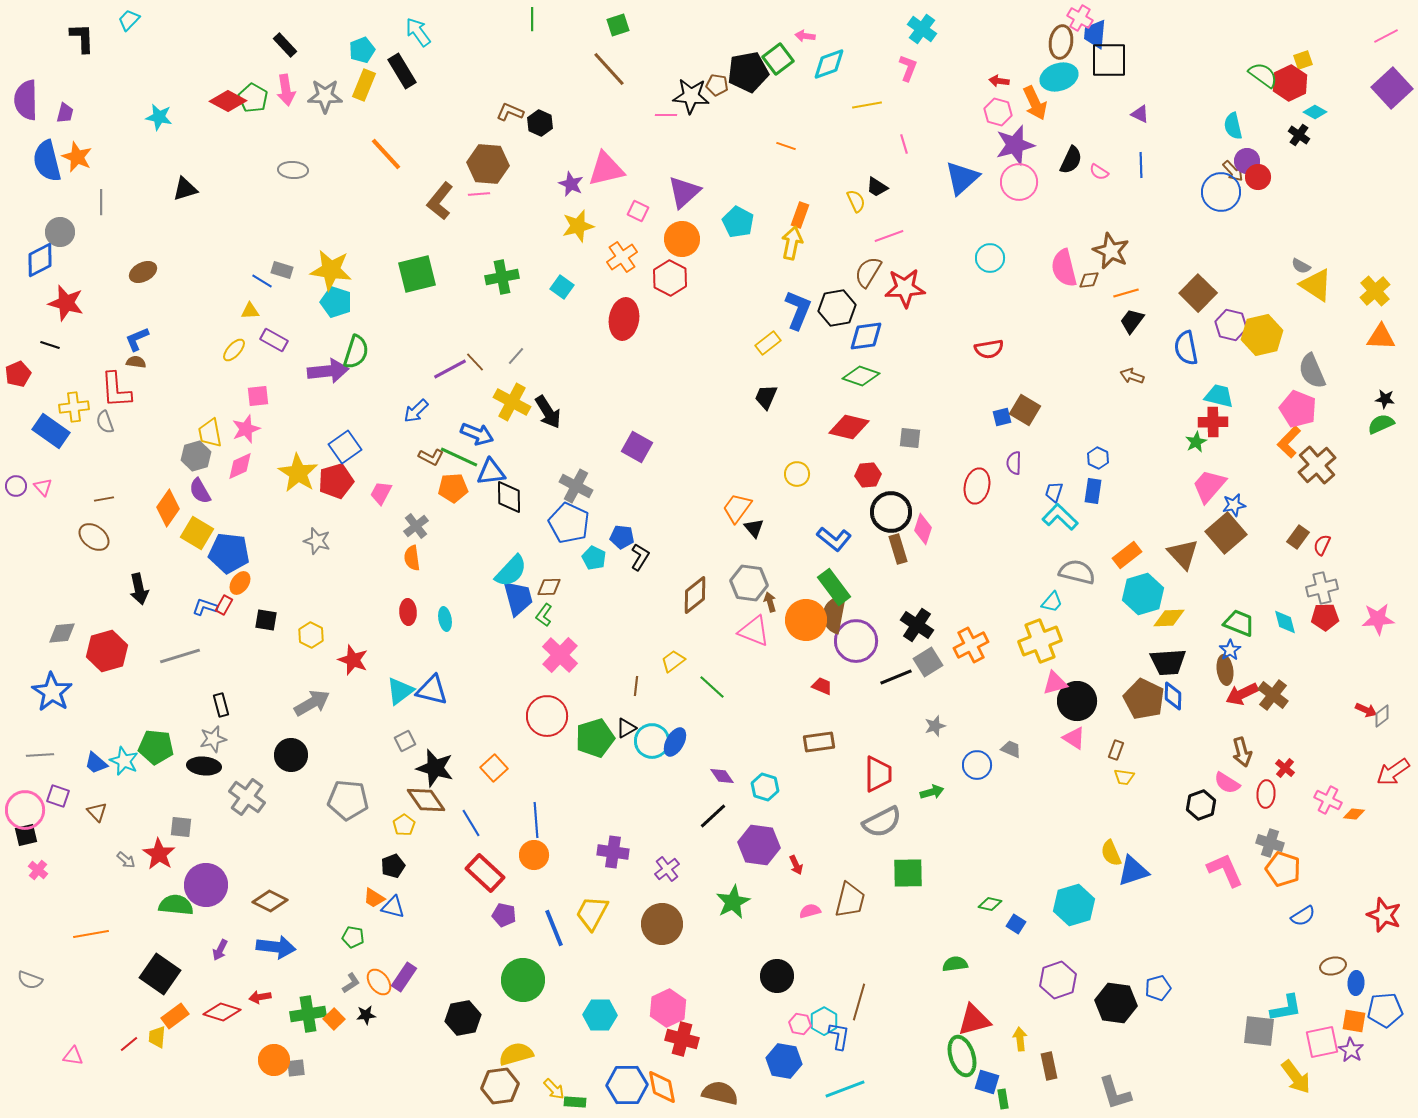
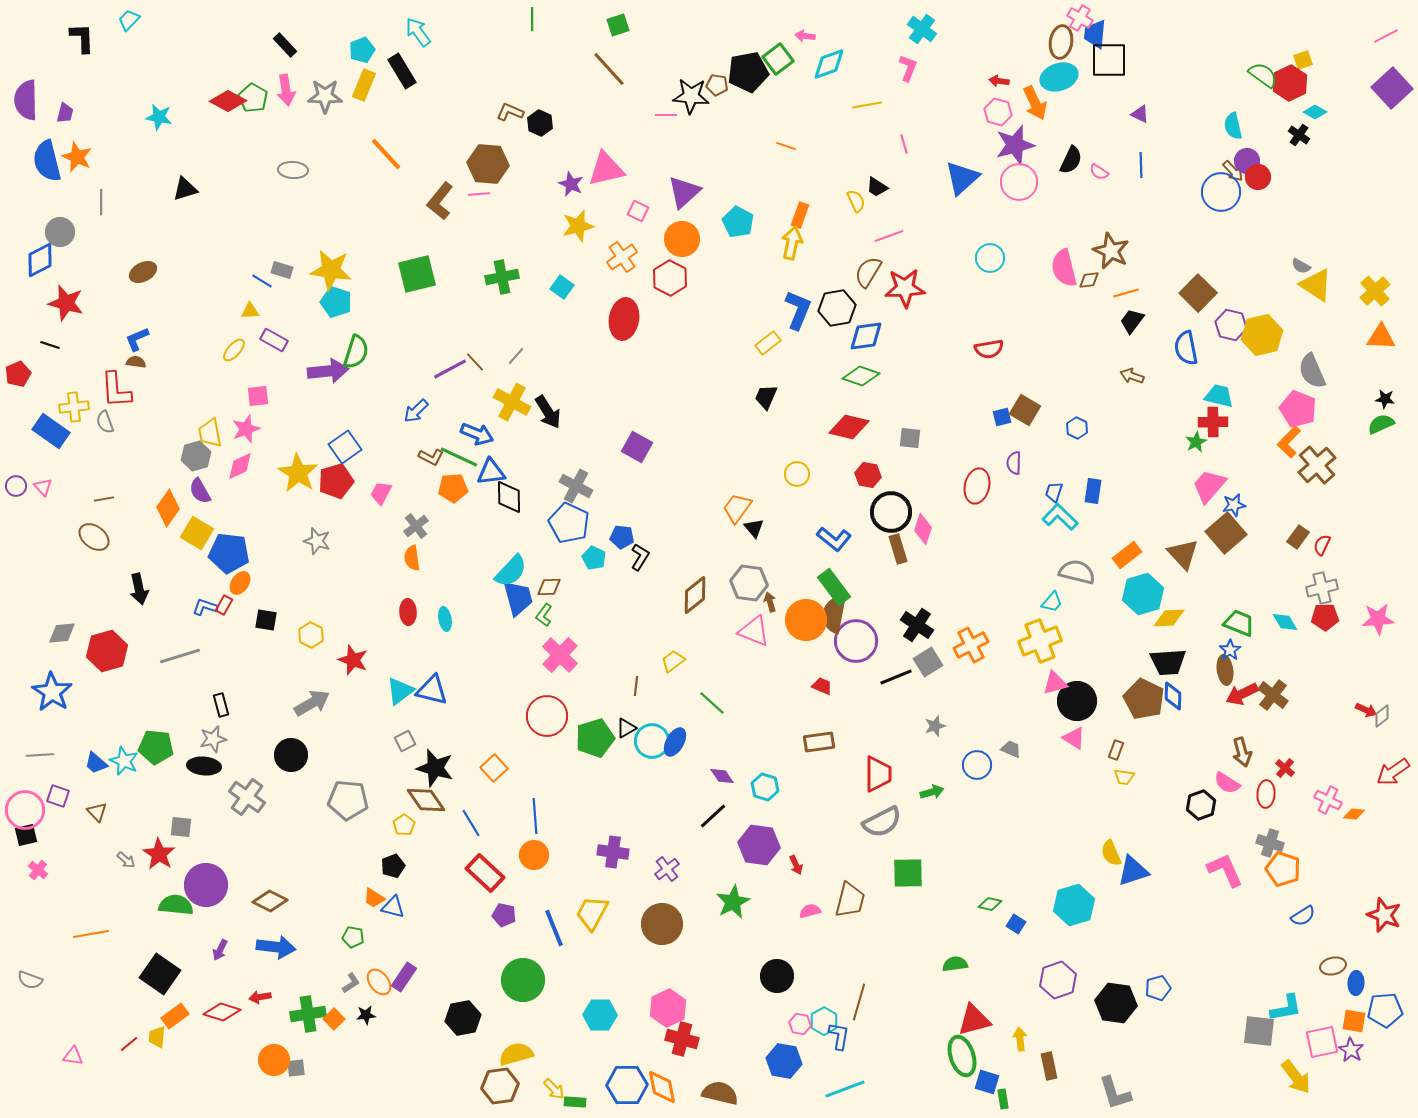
blue hexagon at (1098, 458): moved 21 px left, 30 px up
red hexagon at (868, 475): rotated 15 degrees clockwise
cyan diamond at (1285, 622): rotated 16 degrees counterclockwise
green line at (712, 687): moved 16 px down
blue line at (536, 820): moved 1 px left, 4 px up
